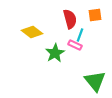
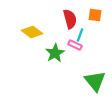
orange square: rotated 16 degrees clockwise
